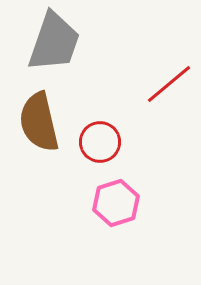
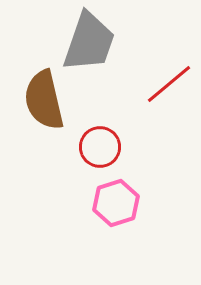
gray trapezoid: moved 35 px right
brown semicircle: moved 5 px right, 22 px up
red circle: moved 5 px down
